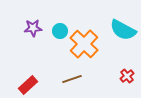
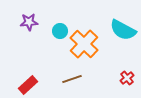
purple star: moved 4 px left, 6 px up
red cross: moved 2 px down
